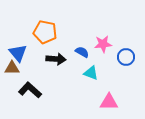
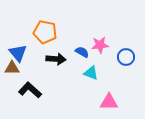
pink star: moved 3 px left, 1 px down
